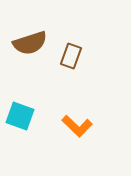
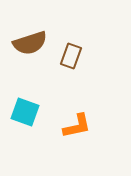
cyan square: moved 5 px right, 4 px up
orange L-shape: rotated 56 degrees counterclockwise
